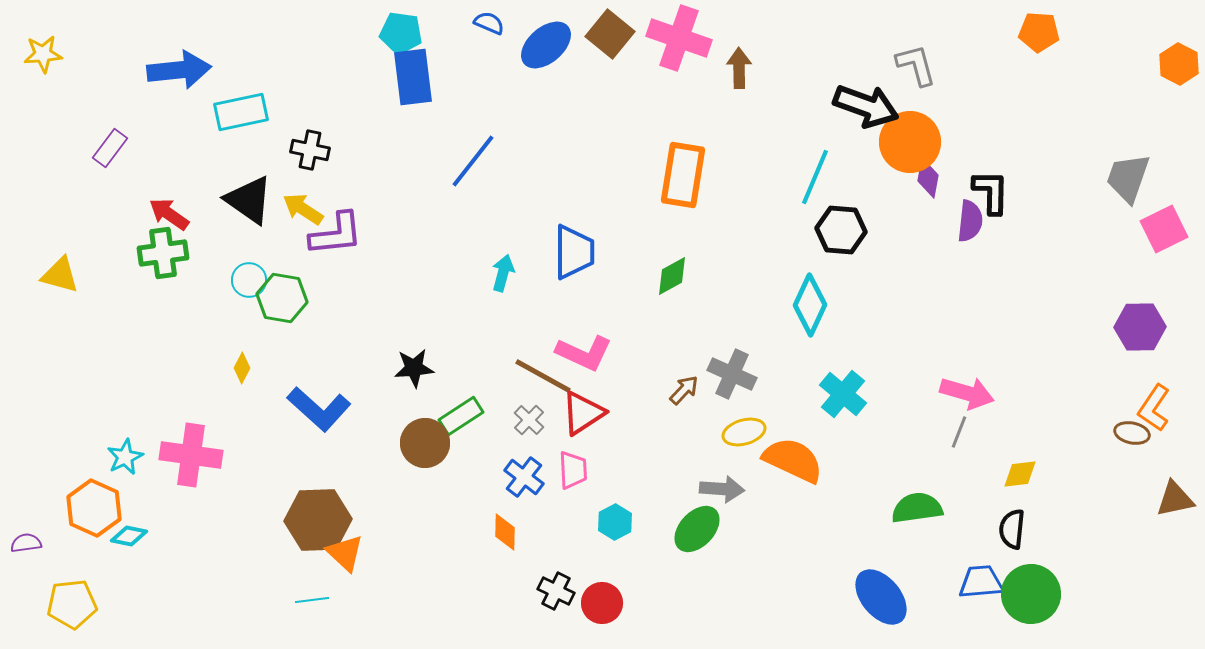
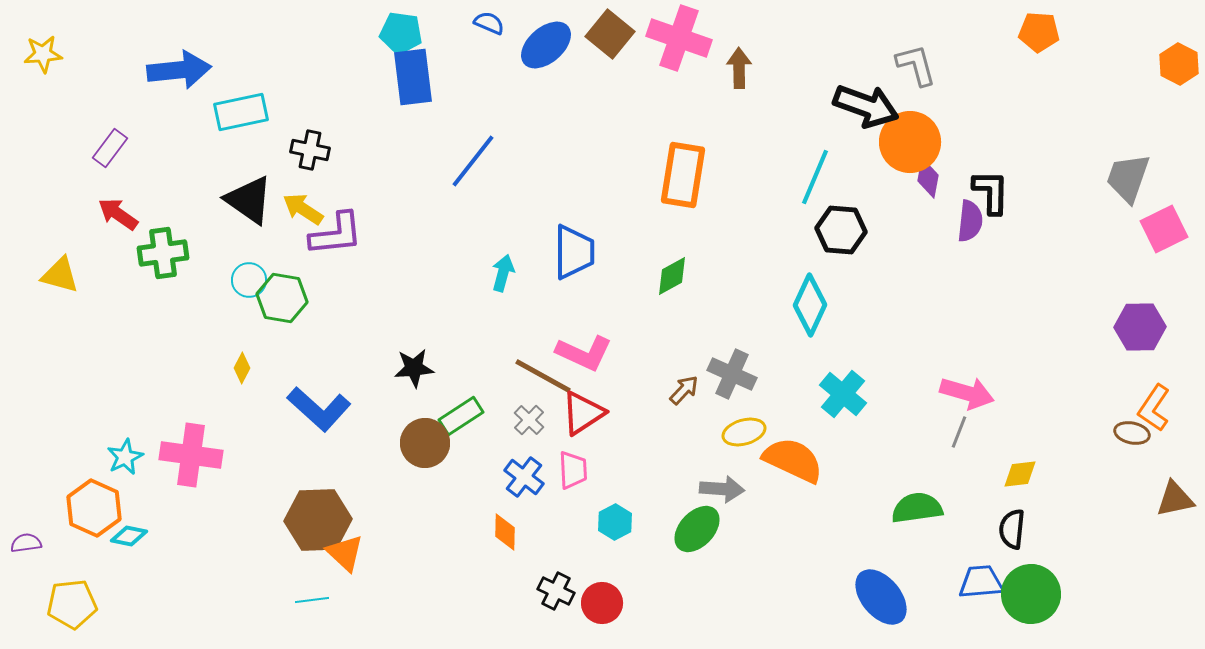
red arrow at (169, 214): moved 51 px left
